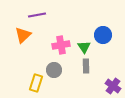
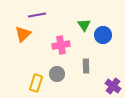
orange triangle: moved 1 px up
green triangle: moved 22 px up
gray circle: moved 3 px right, 4 px down
